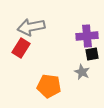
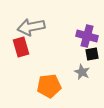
purple cross: rotated 20 degrees clockwise
red rectangle: moved 1 px up; rotated 48 degrees counterclockwise
orange pentagon: rotated 15 degrees counterclockwise
